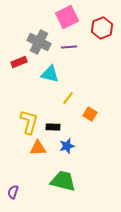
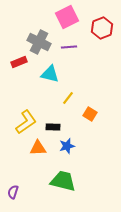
yellow L-shape: moved 3 px left; rotated 40 degrees clockwise
